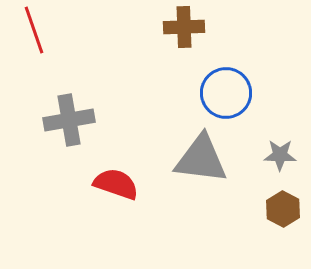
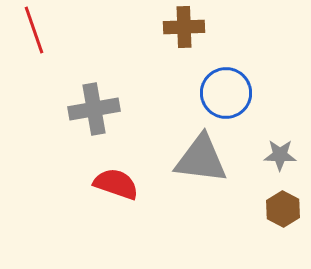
gray cross: moved 25 px right, 11 px up
